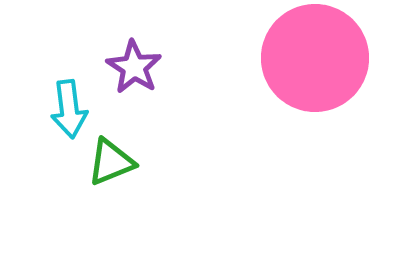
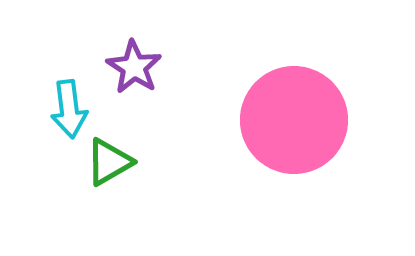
pink circle: moved 21 px left, 62 px down
green triangle: moved 2 px left; rotated 8 degrees counterclockwise
